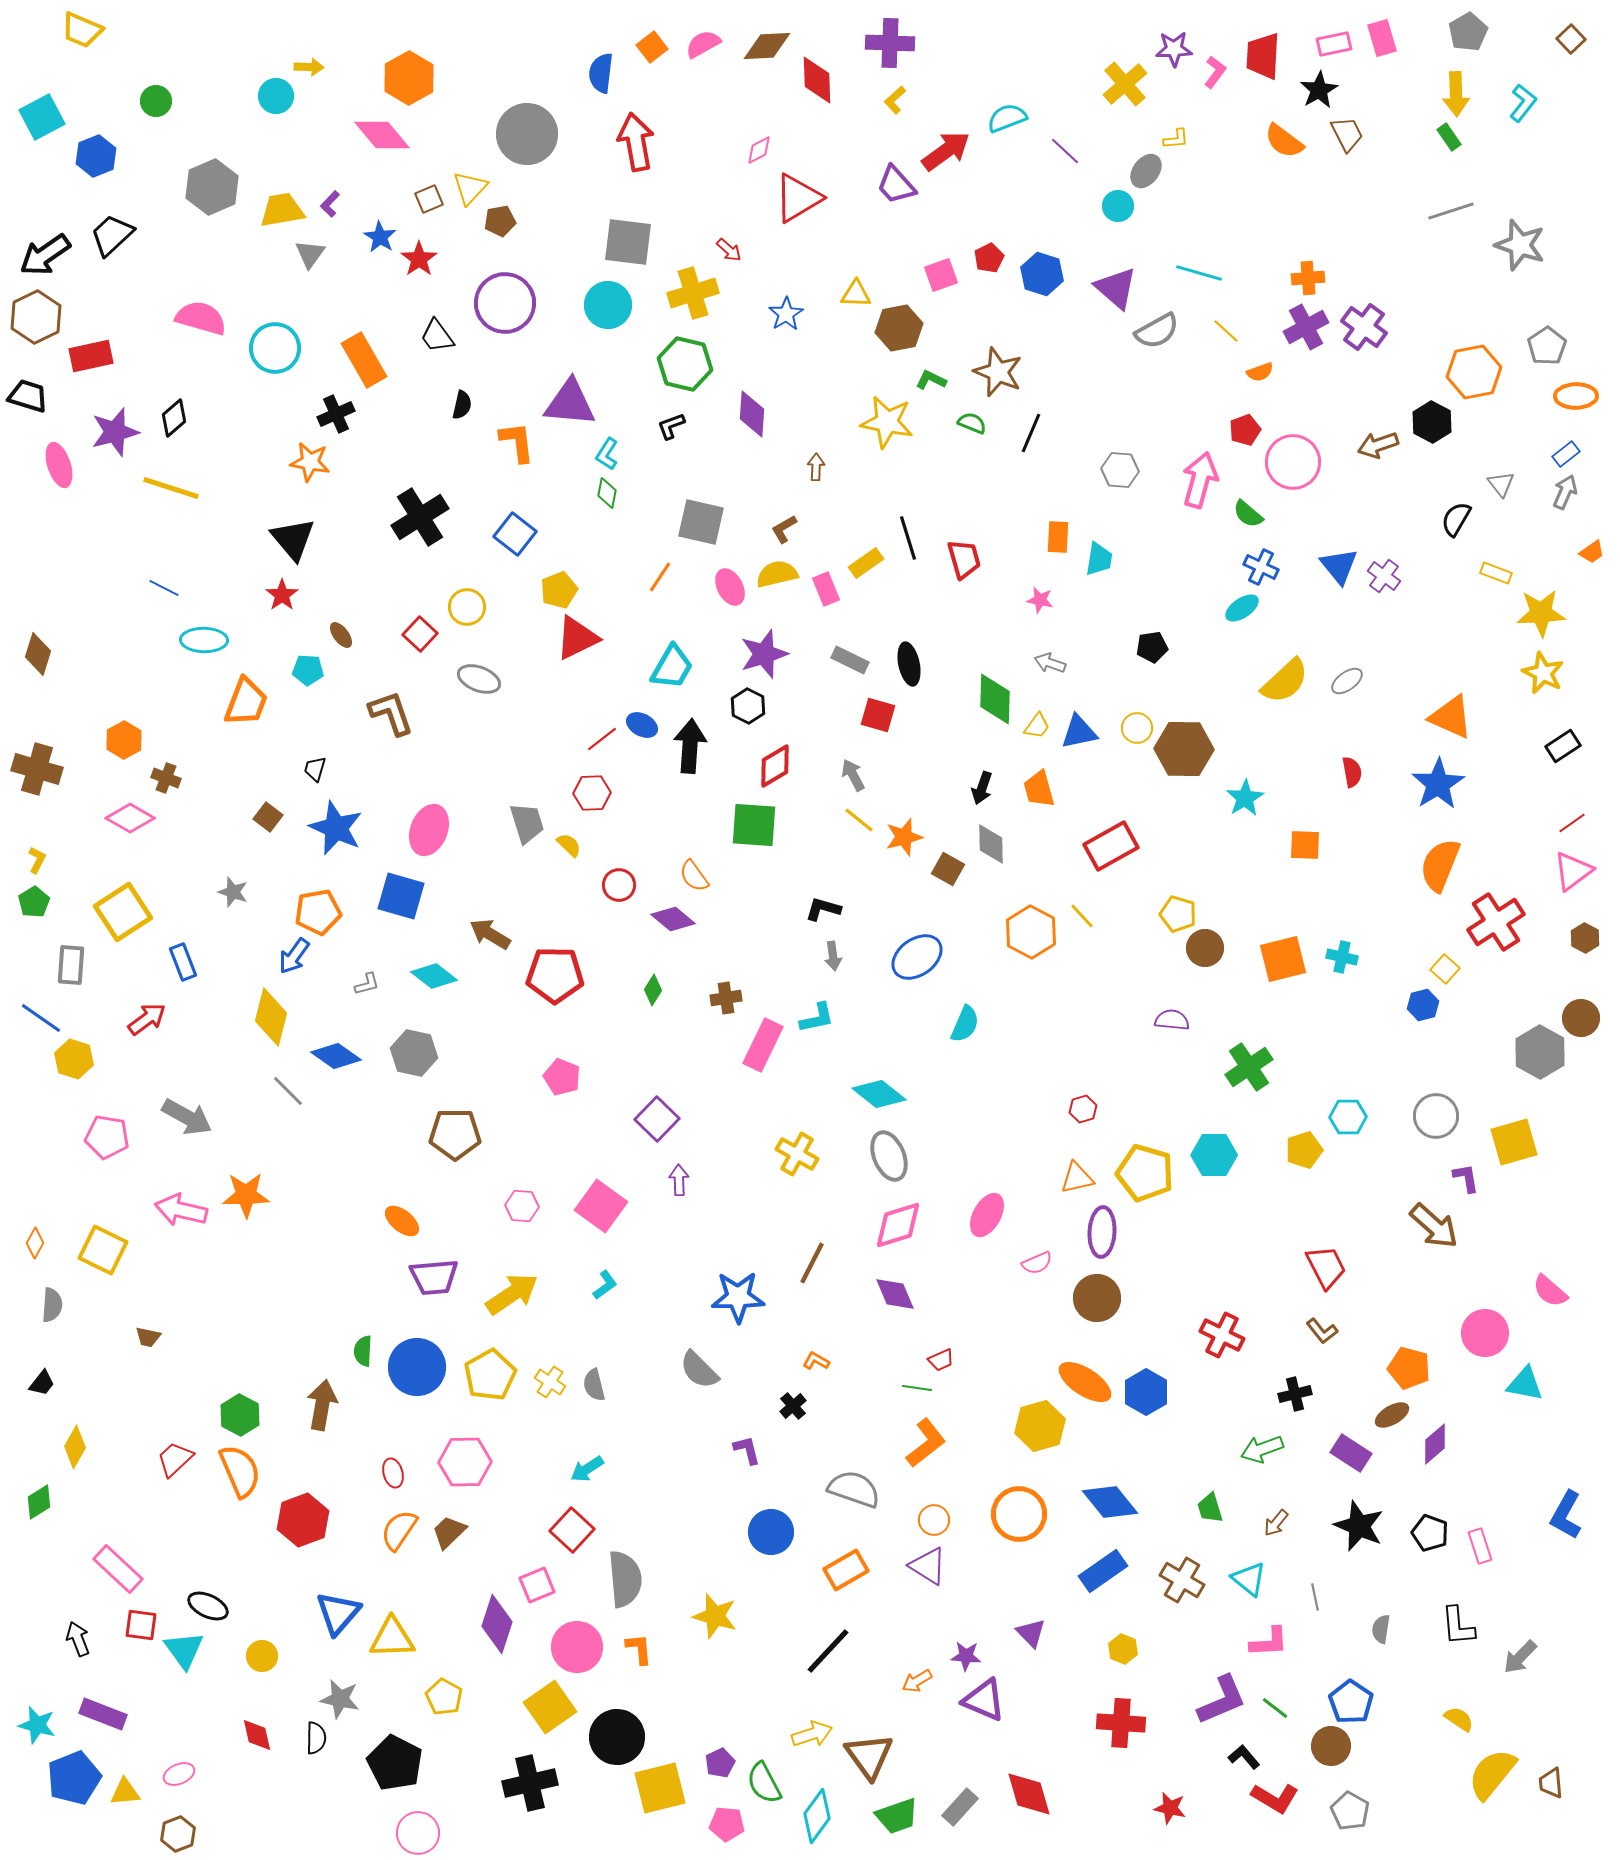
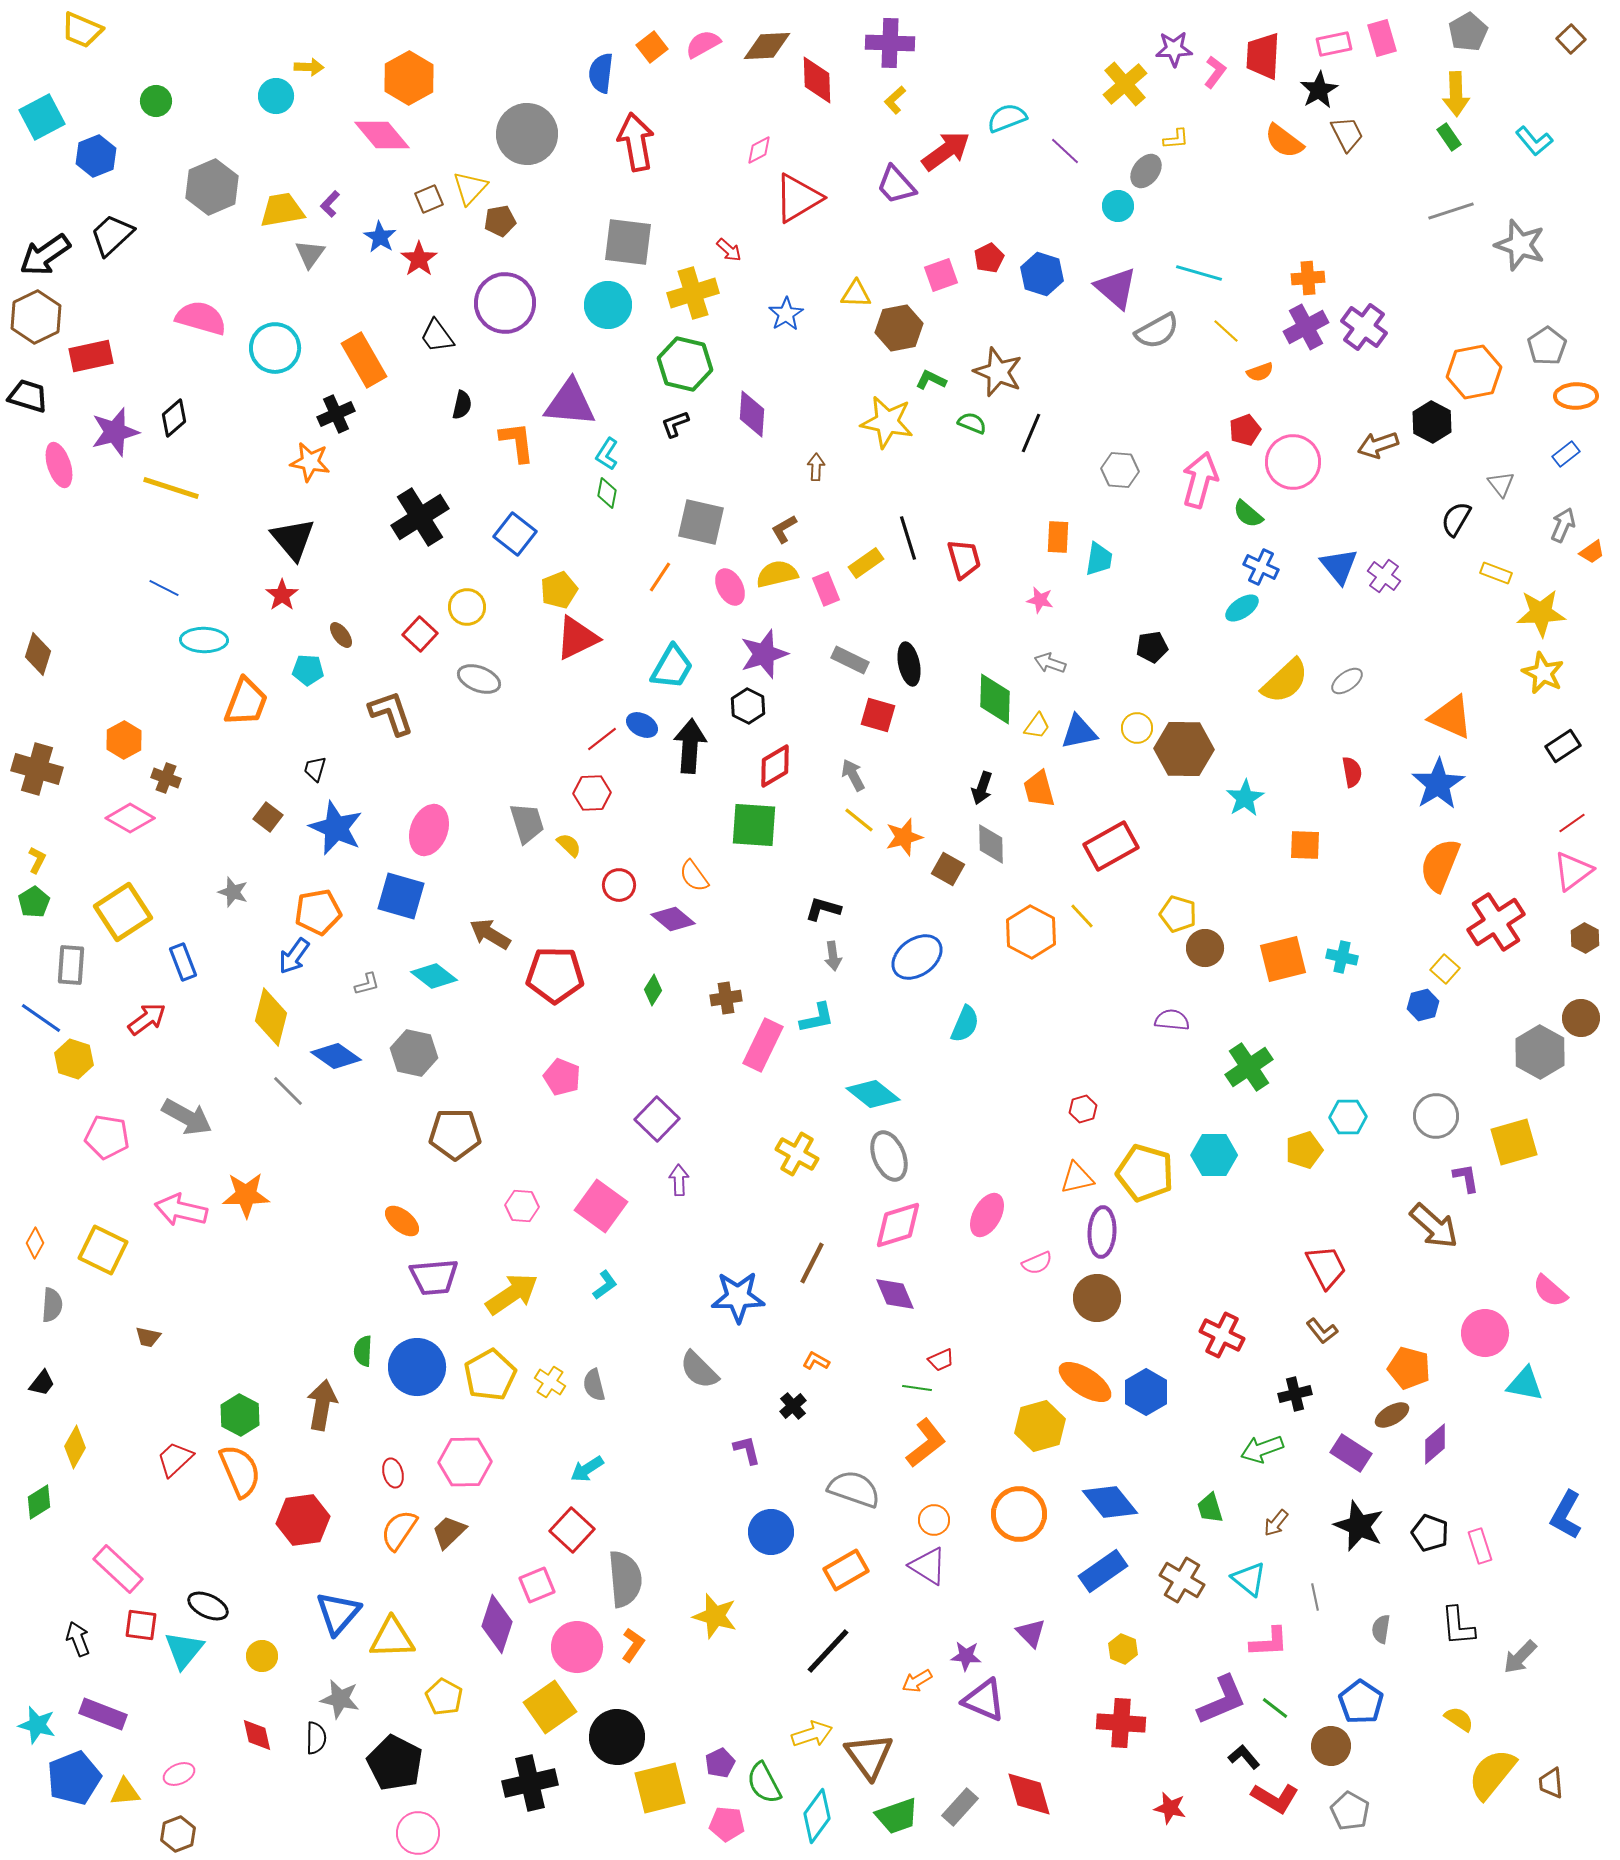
cyan L-shape at (1523, 103): moved 11 px right, 38 px down; rotated 102 degrees clockwise
black L-shape at (671, 426): moved 4 px right, 2 px up
gray arrow at (1565, 492): moved 2 px left, 33 px down
cyan diamond at (879, 1094): moved 6 px left
red hexagon at (303, 1520): rotated 12 degrees clockwise
orange L-shape at (639, 1649): moved 6 px left, 4 px up; rotated 40 degrees clockwise
cyan triangle at (184, 1650): rotated 15 degrees clockwise
blue pentagon at (1351, 1702): moved 10 px right
